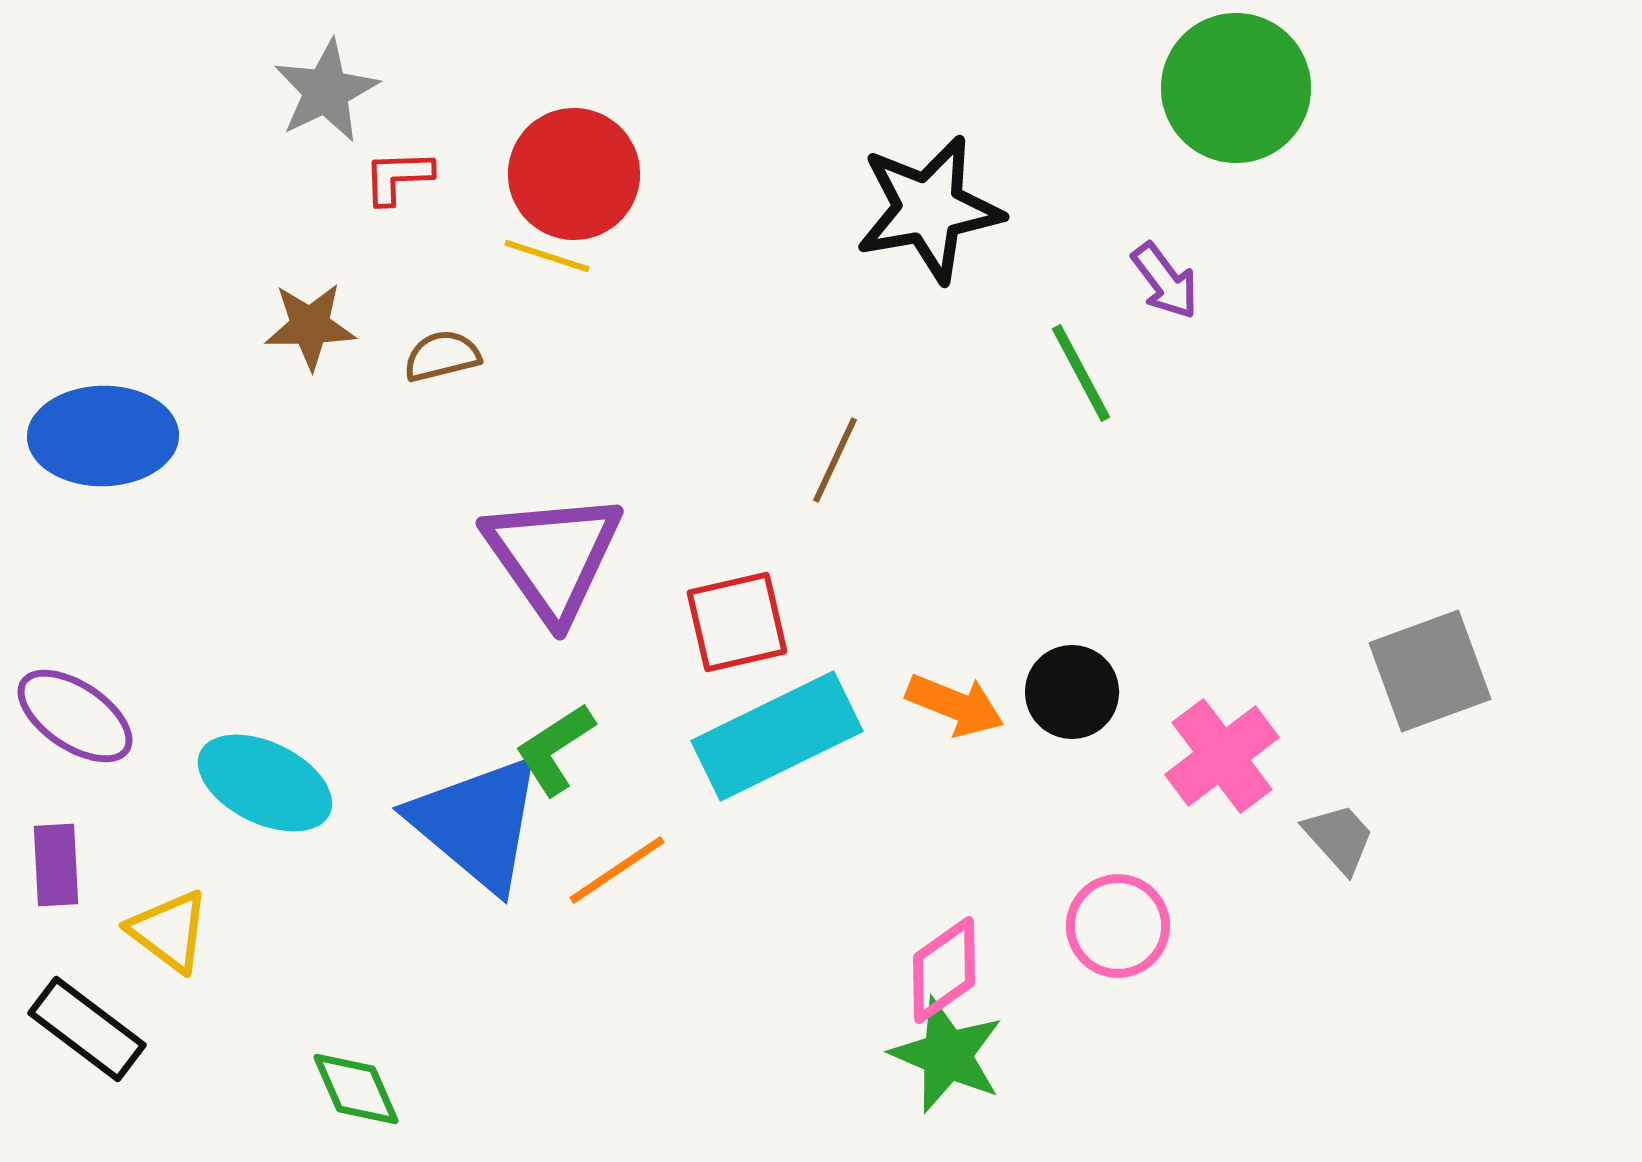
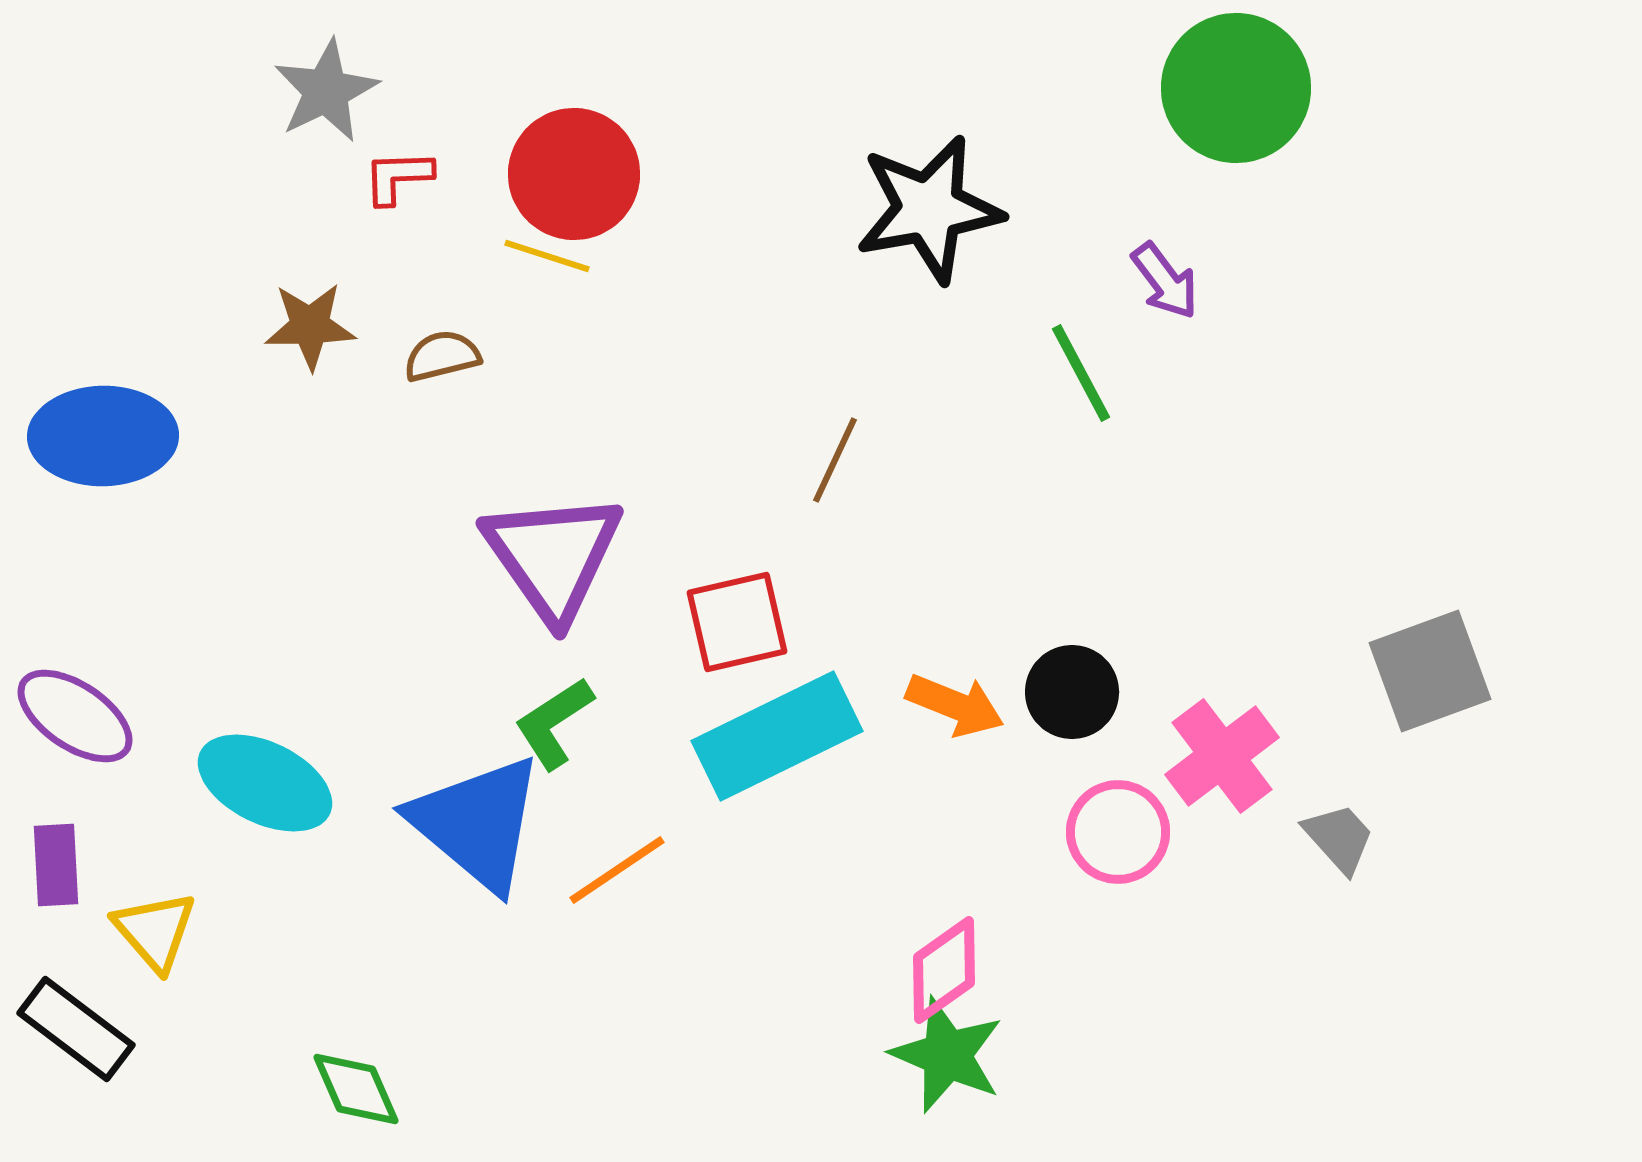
green L-shape: moved 1 px left, 26 px up
pink circle: moved 94 px up
yellow triangle: moved 14 px left; rotated 12 degrees clockwise
black rectangle: moved 11 px left
